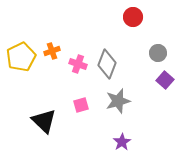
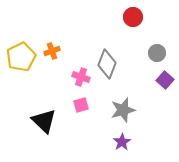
gray circle: moved 1 px left
pink cross: moved 3 px right, 13 px down
gray star: moved 5 px right, 9 px down
